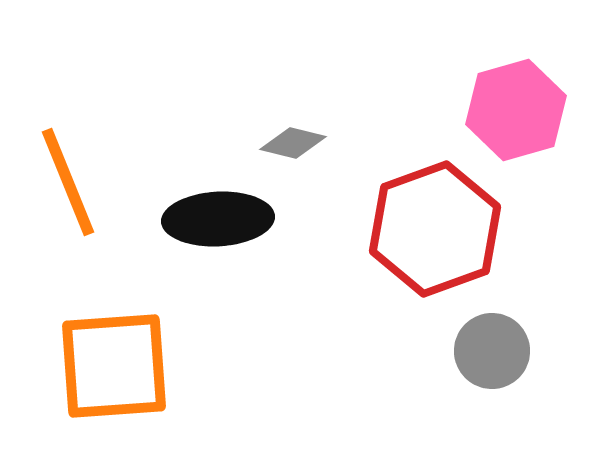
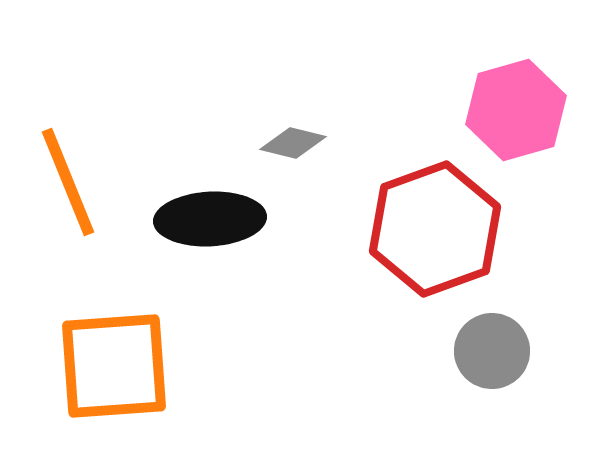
black ellipse: moved 8 px left
